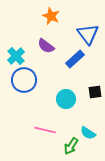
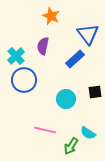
purple semicircle: moved 3 px left; rotated 66 degrees clockwise
